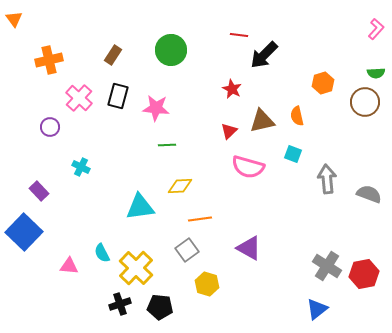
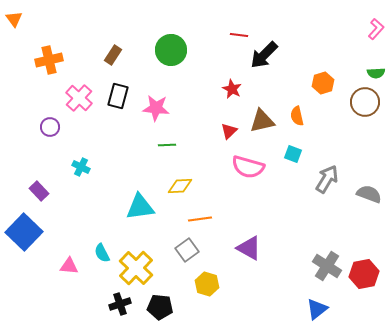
gray arrow: rotated 36 degrees clockwise
